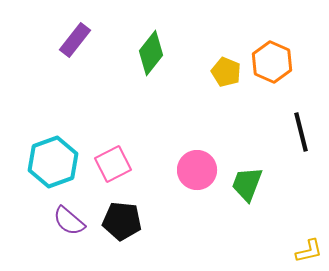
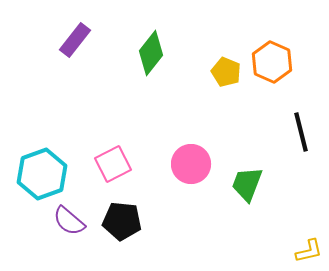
cyan hexagon: moved 11 px left, 12 px down
pink circle: moved 6 px left, 6 px up
